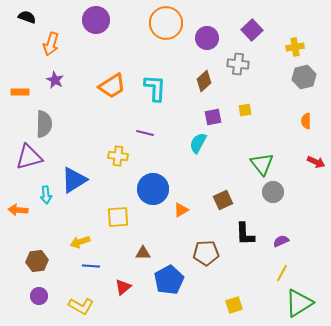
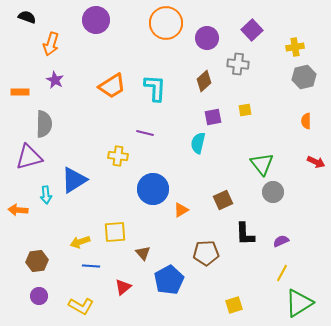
cyan semicircle at (198, 143): rotated 15 degrees counterclockwise
yellow square at (118, 217): moved 3 px left, 15 px down
brown triangle at (143, 253): rotated 49 degrees clockwise
